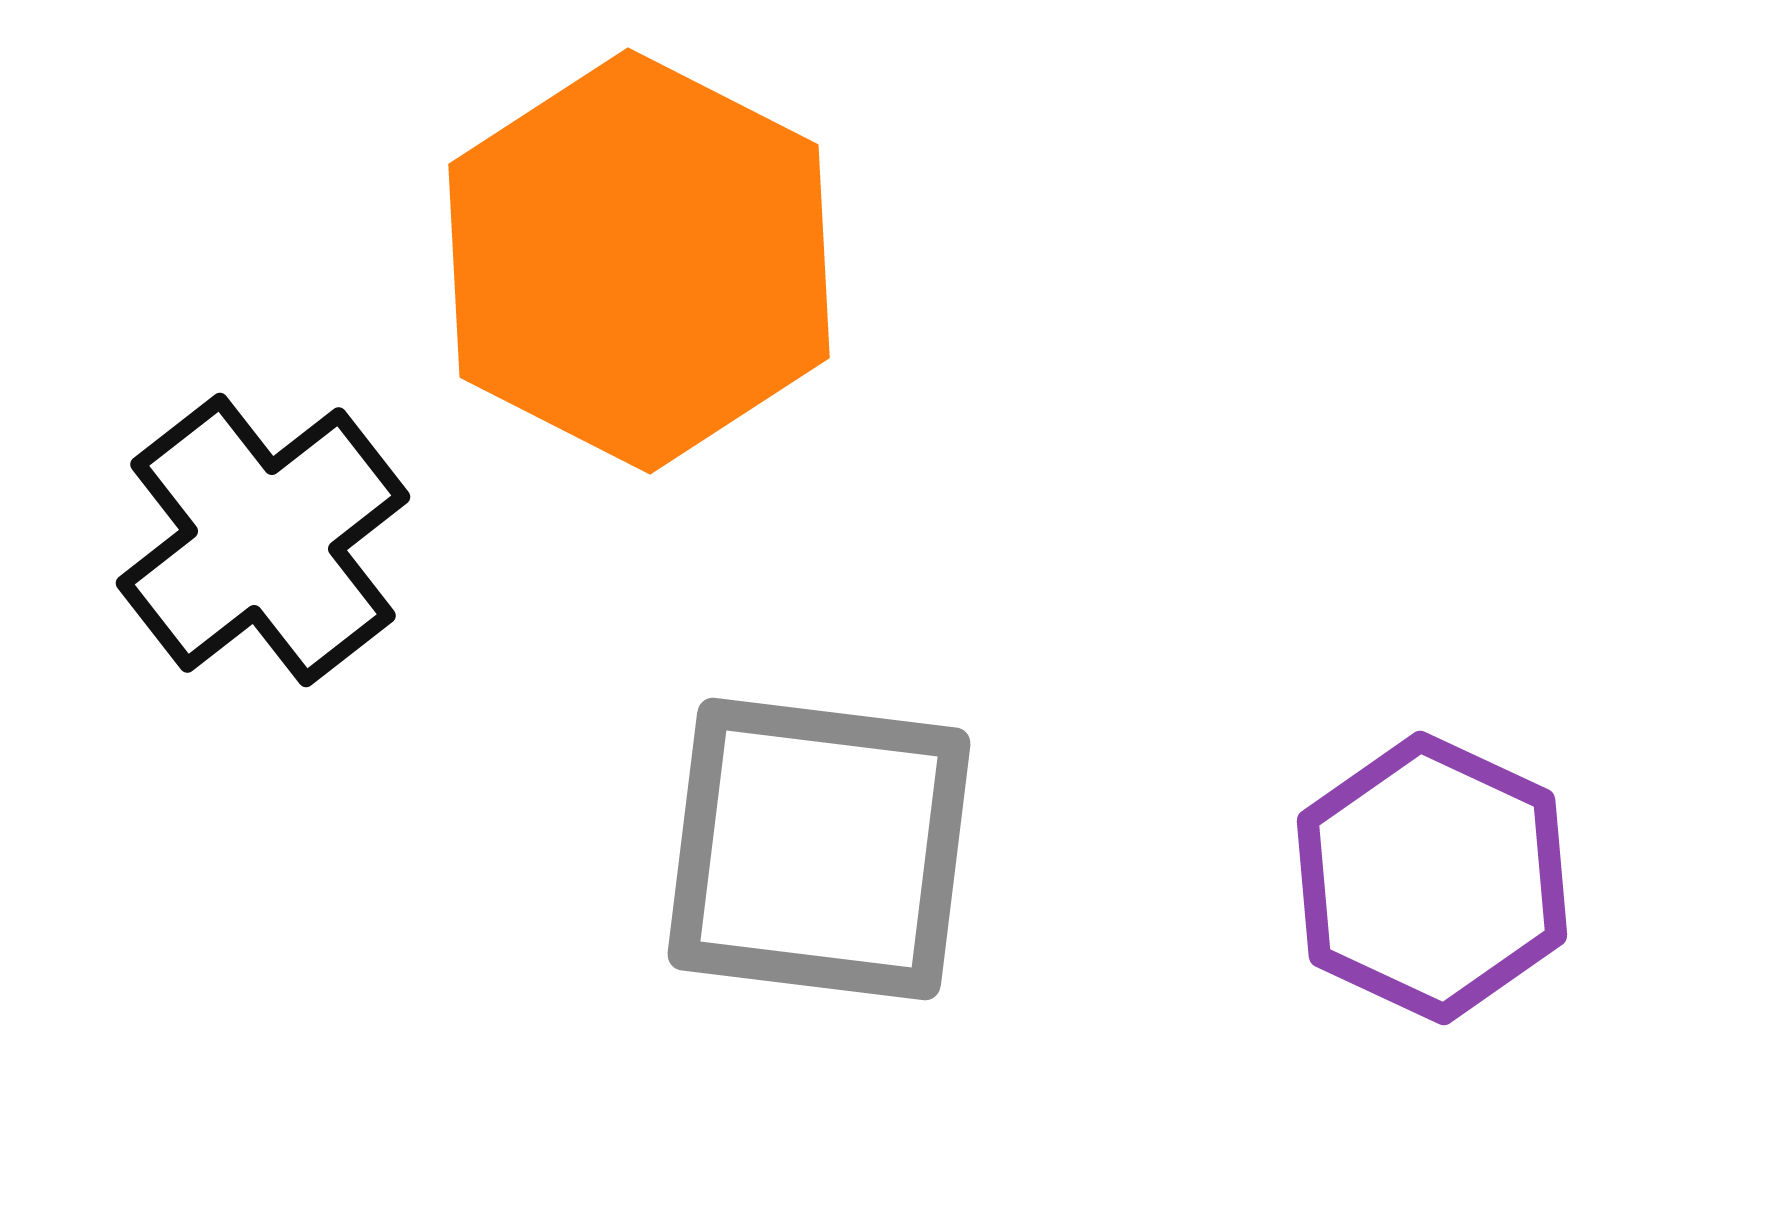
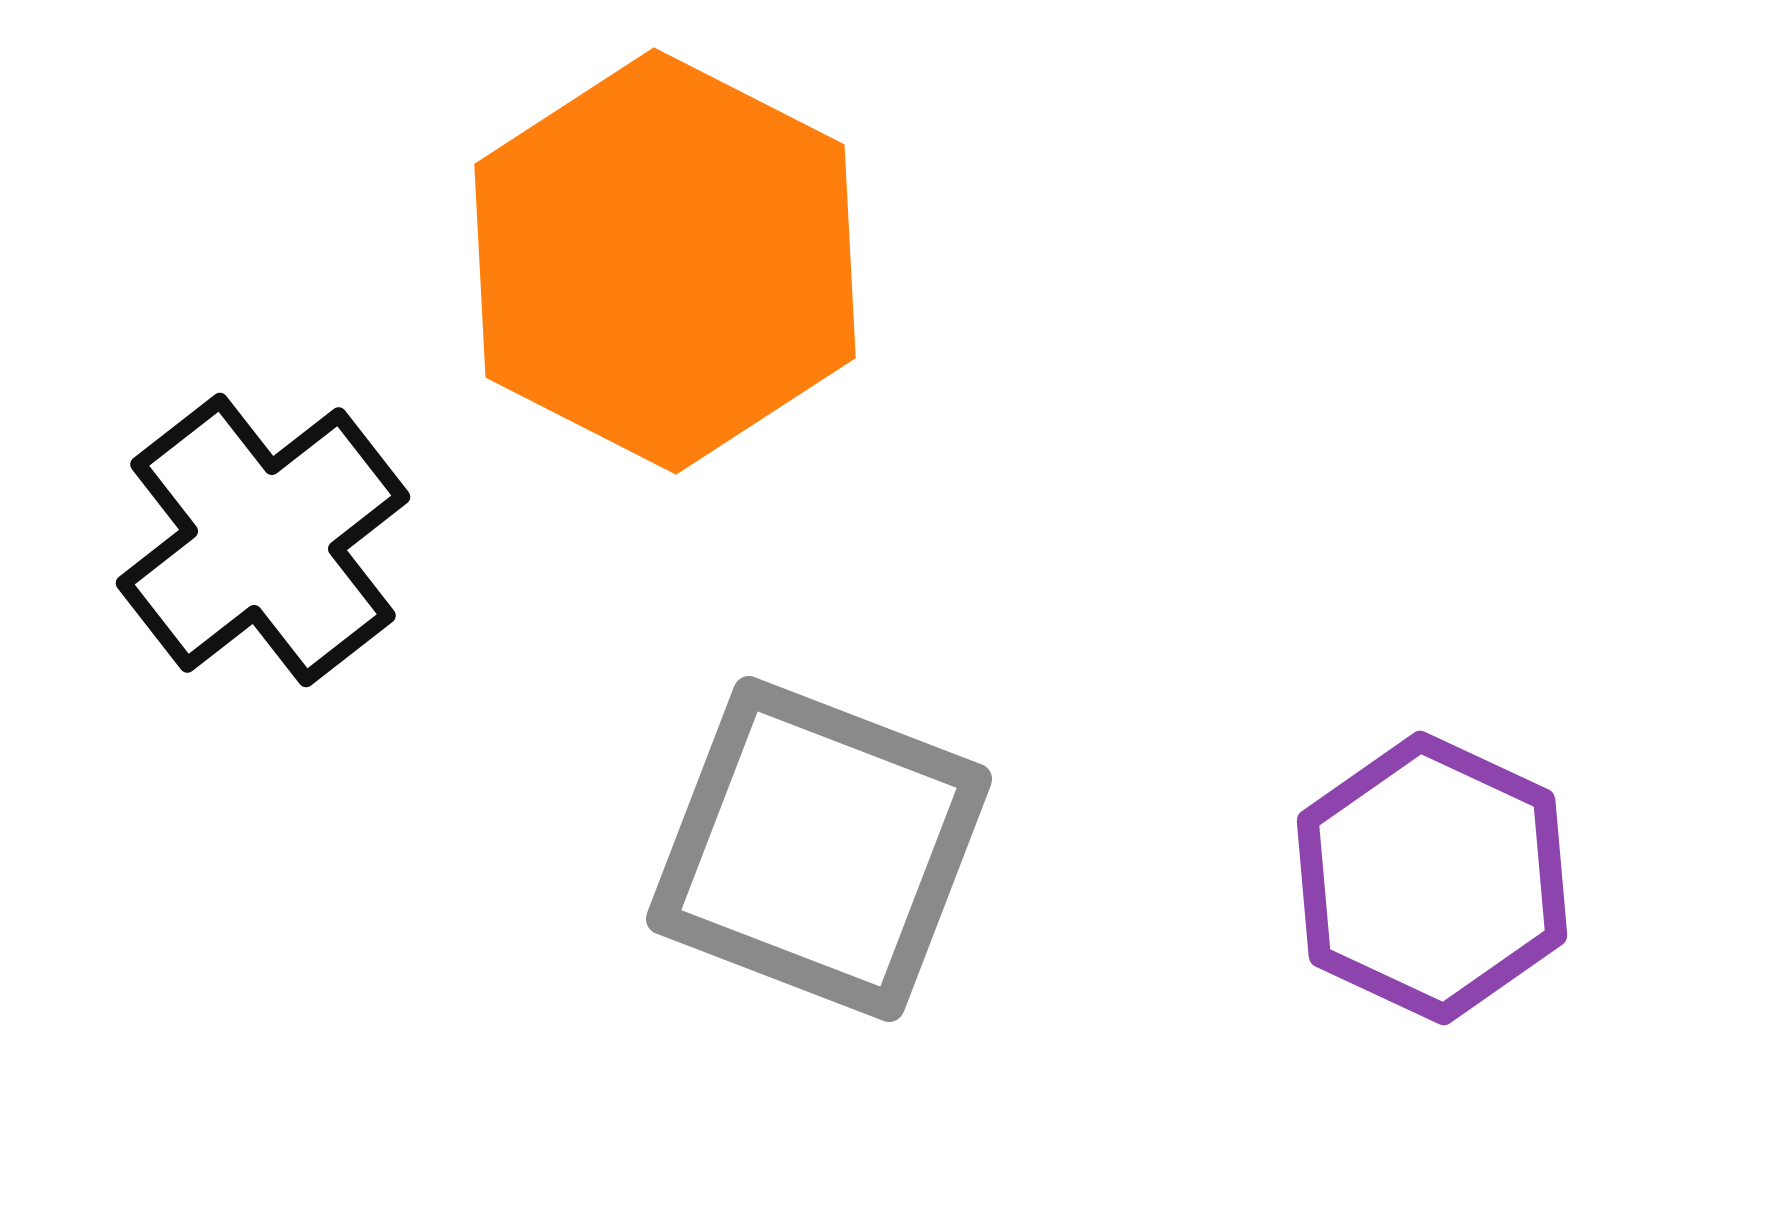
orange hexagon: moved 26 px right
gray square: rotated 14 degrees clockwise
